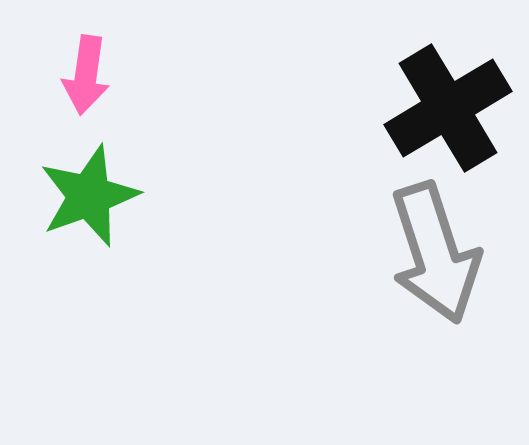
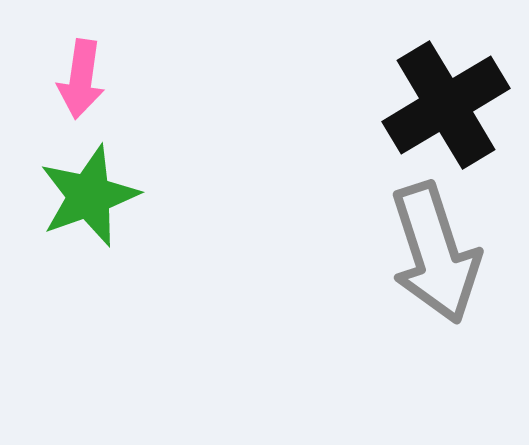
pink arrow: moved 5 px left, 4 px down
black cross: moved 2 px left, 3 px up
